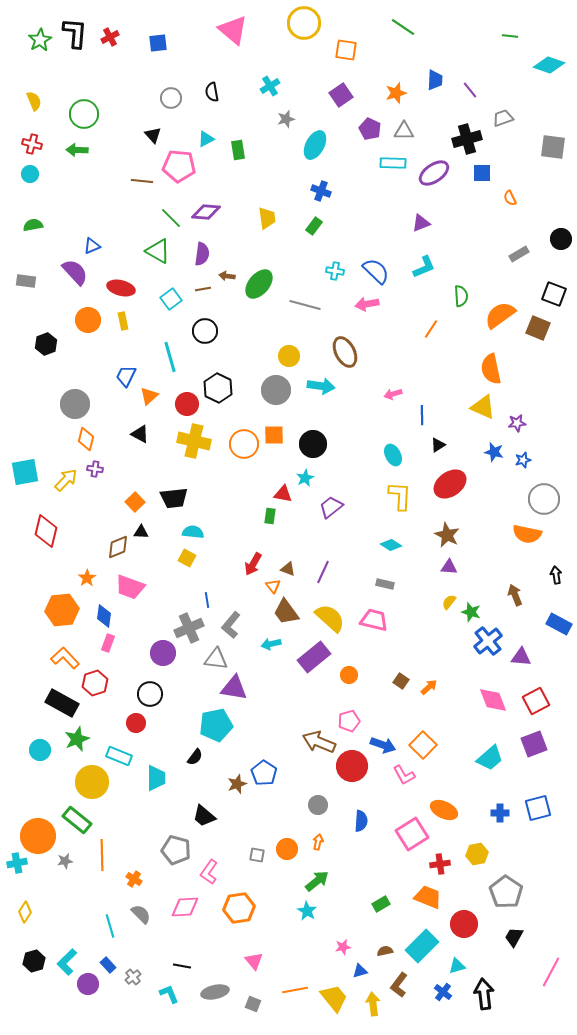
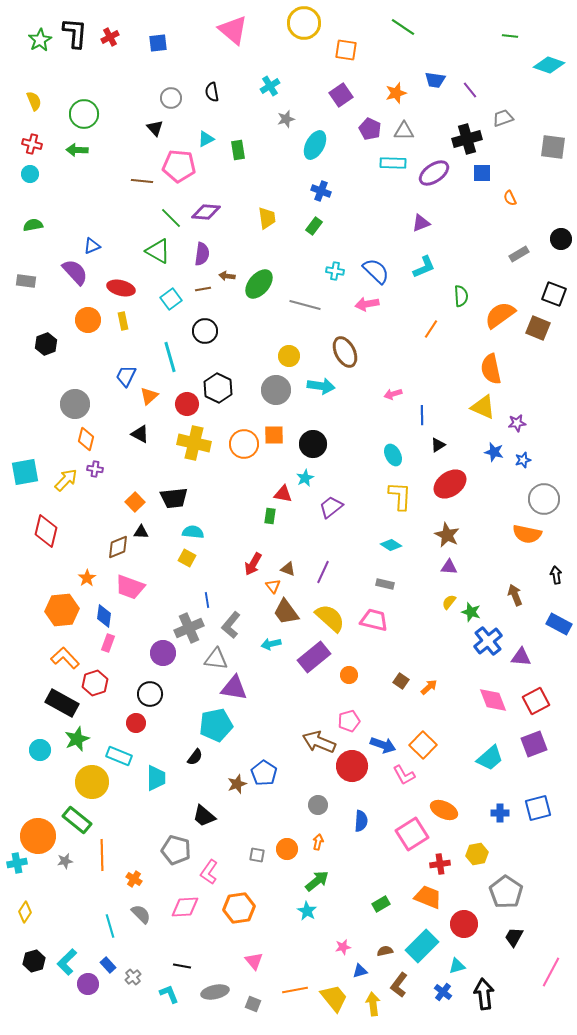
blue trapezoid at (435, 80): rotated 95 degrees clockwise
black triangle at (153, 135): moved 2 px right, 7 px up
yellow cross at (194, 441): moved 2 px down
